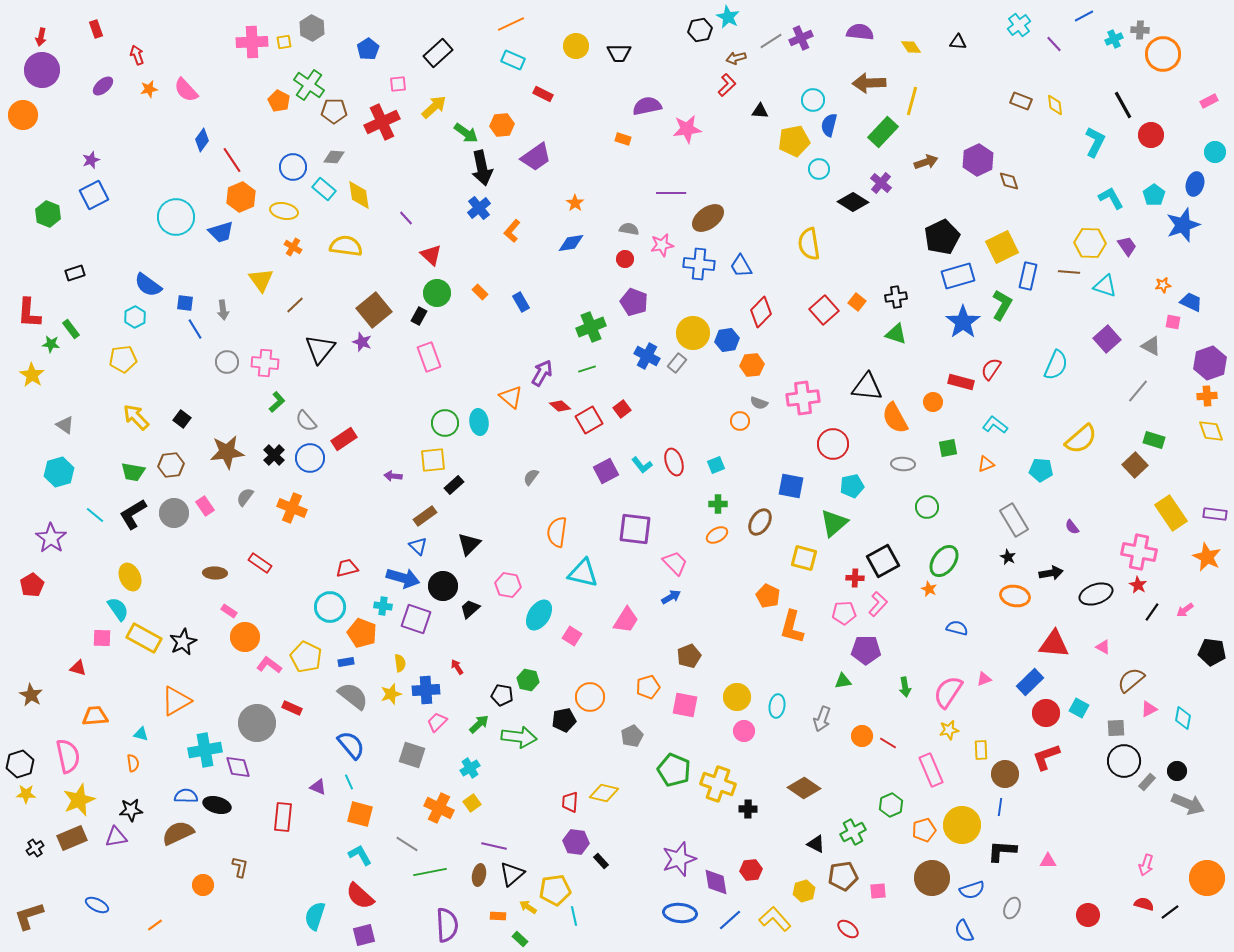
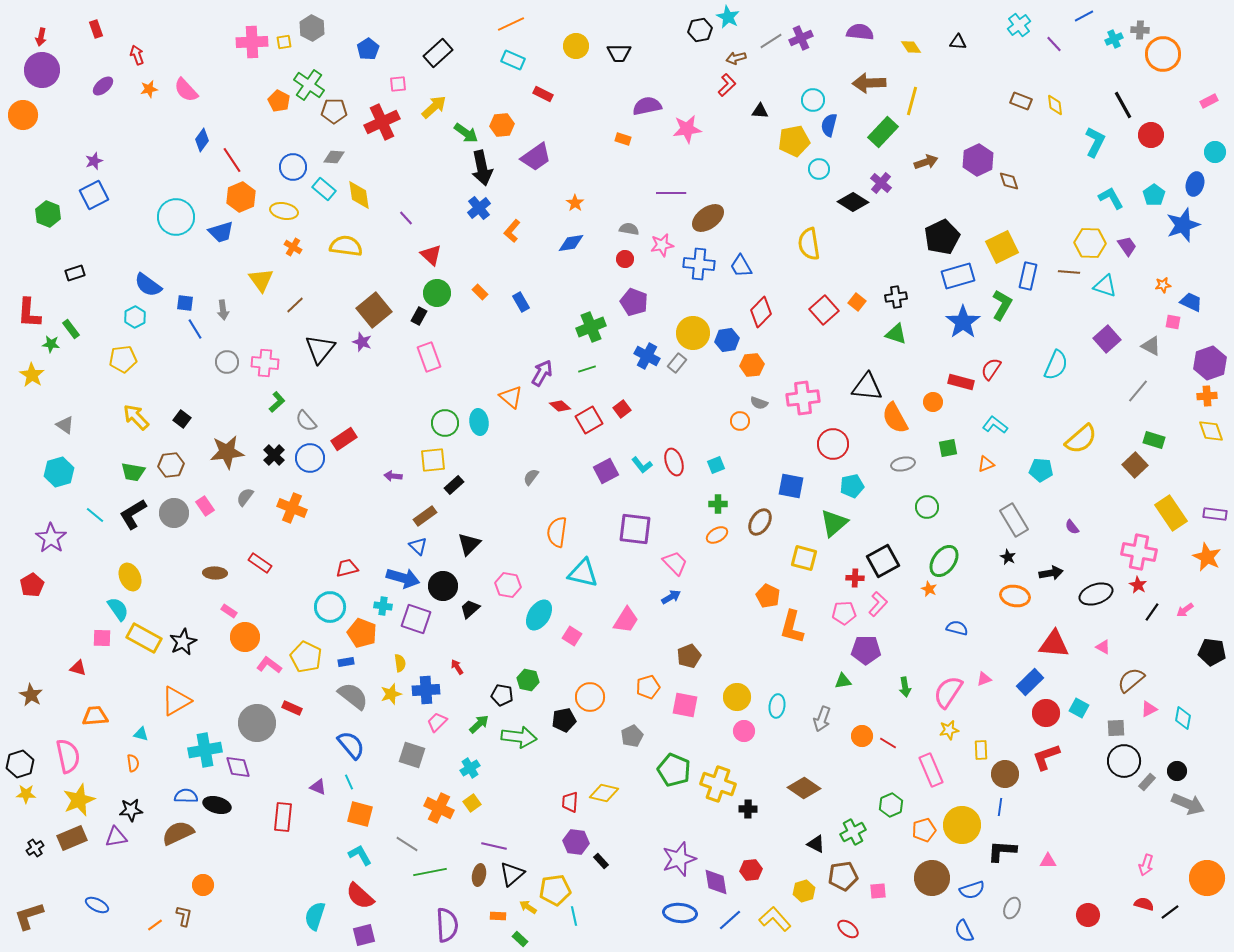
purple star at (91, 160): moved 3 px right, 1 px down
gray ellipse at (903, 464): rotated 15 degrees counterclockwise
brown L-shape at (240, 867): moved 56 px left, 49 px down
